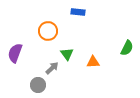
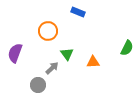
blue rectangle: rotated 16 degrees clockwise
